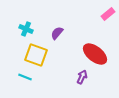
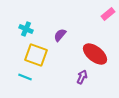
purple semicircle: moved 3 px right, 2 px down
